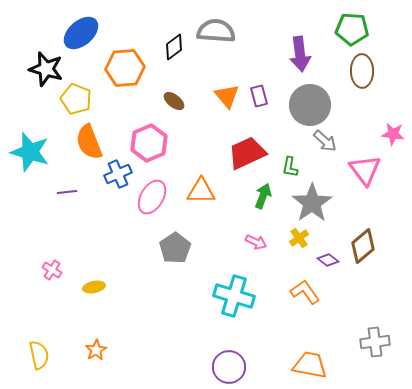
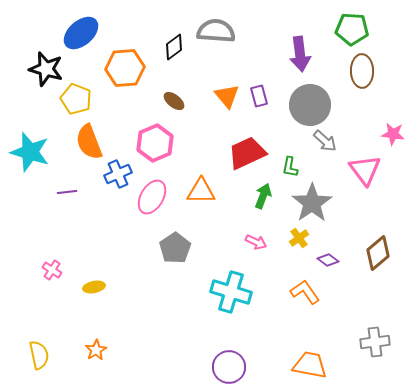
pink hexagon at (149, 143): moved 6 px right
brown diamond at (363, 246): moved 15 px right, 7 px down
cyan cross at (234, 296): moved 3 px left, 4 px up
